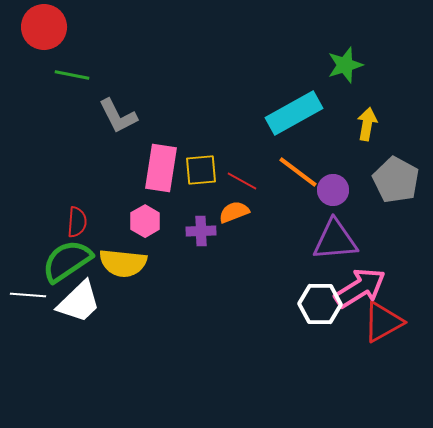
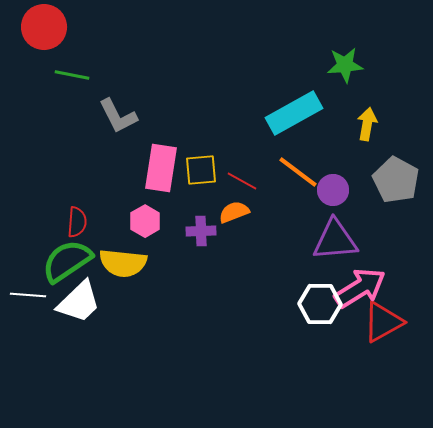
green star: rotated 12 degrees clockwise
